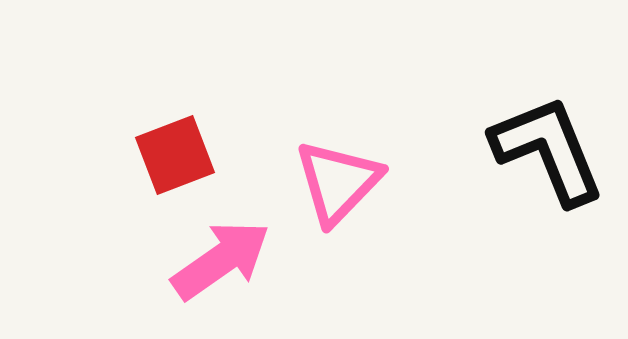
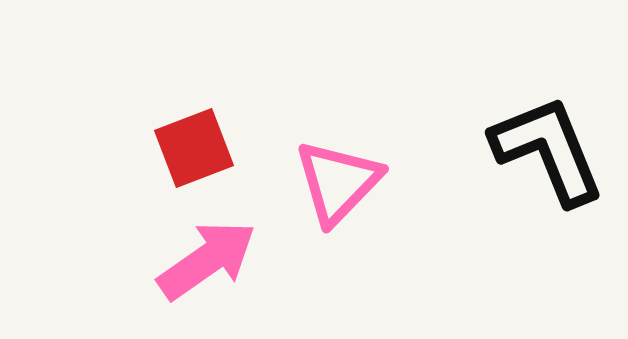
red square: moved 19 px right, 7 px up
pink arrow: moved 14 px left
